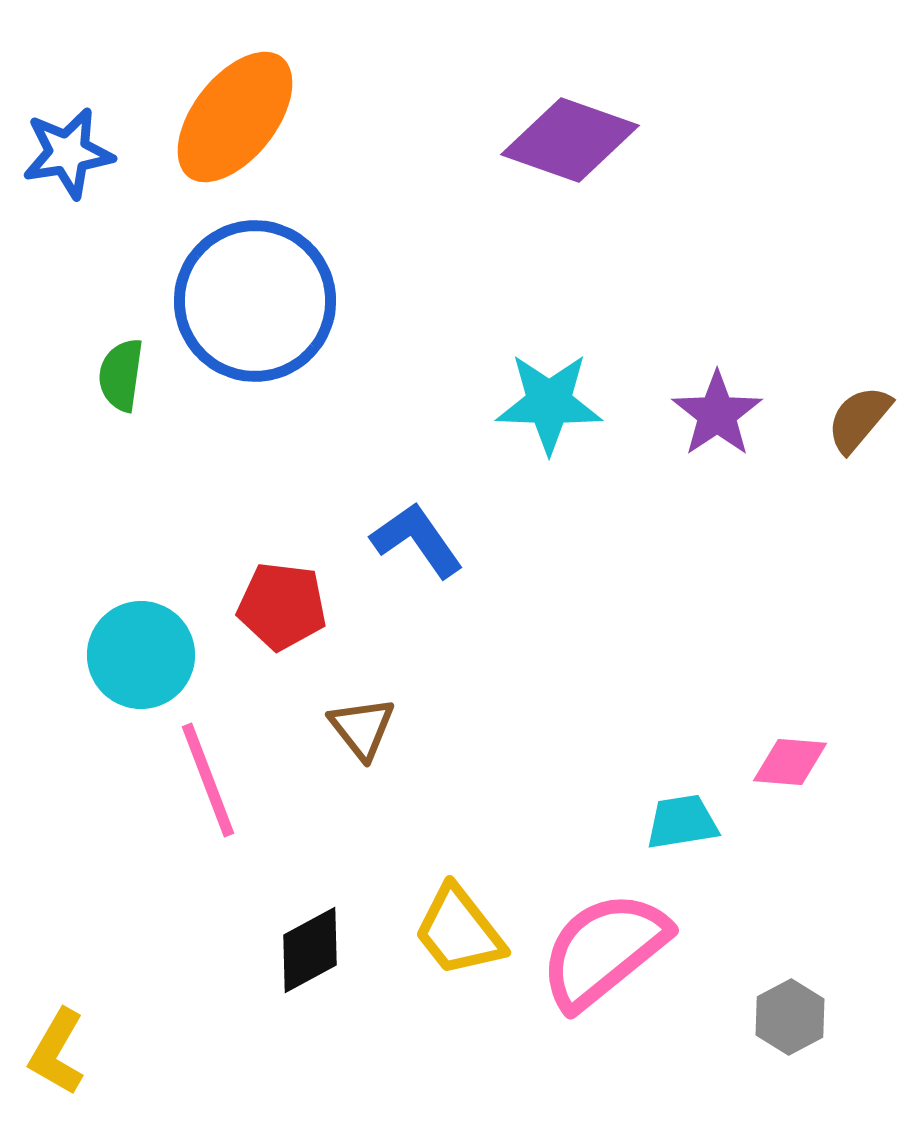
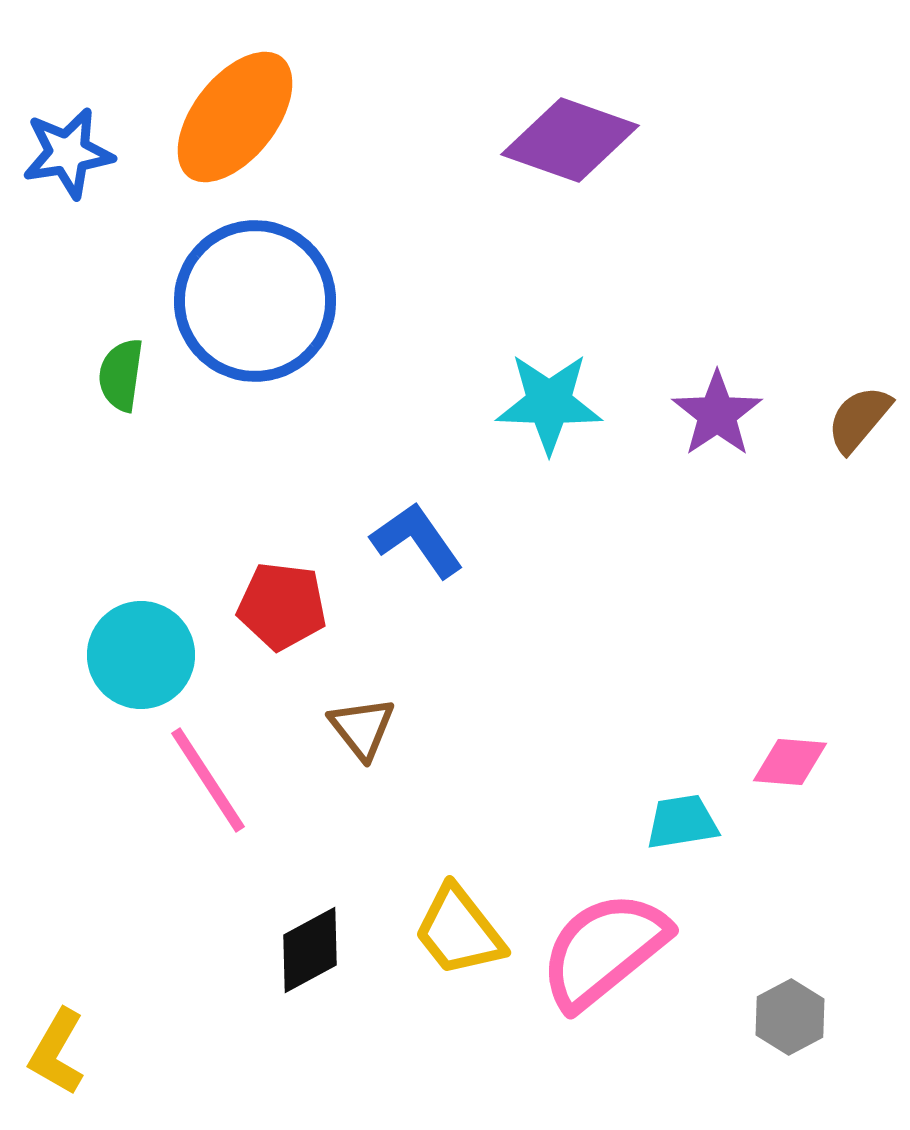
pink line: rotated 12 degrees counterclockwise
